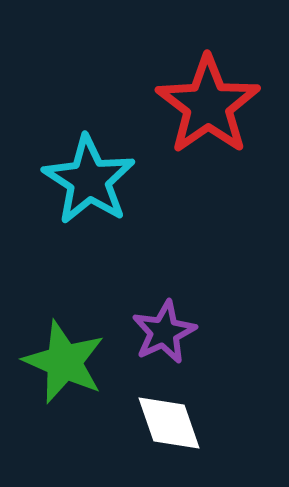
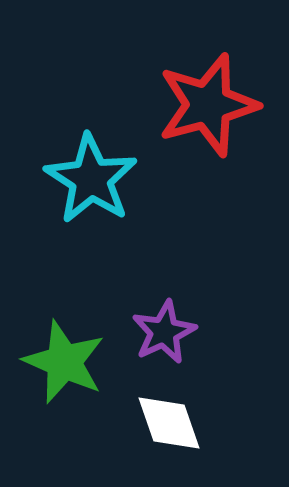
red star: rotated 20 degrees clockwise
cyan star: moved 2 px right, 1 px up
